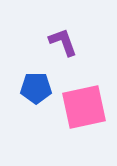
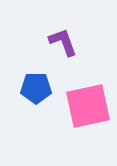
pink square: moved 4 px right, 1 px up
